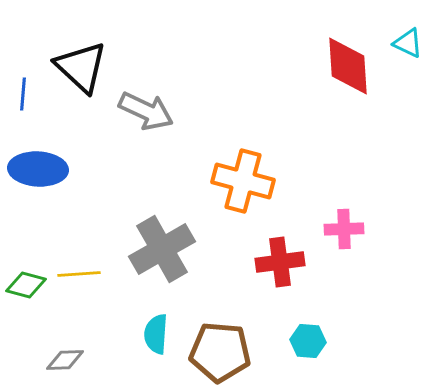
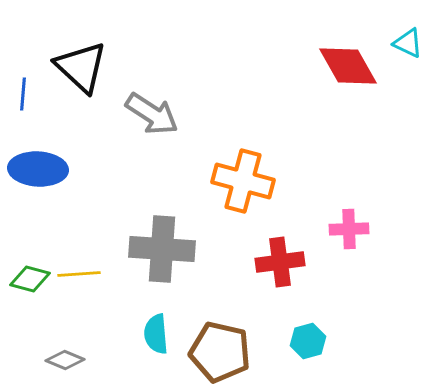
red diamond: rotated 26 degrees counterclockwise
gray arrow: moved 6 px right, 3 px down; rotated 8 degrees clockwise
pink cross: moved 5 px right
gray cross: rotated 34 degrees clockwise
green diamond: moved 4 px right, 6 px up
cyan semicircle: rotated 9 degrees counterclockwise
cyan hexagon: rotated 20 degrees counterclockwise
brown pentagon: rotated 8 degrees clockwise
gray diamond: rotated 24 degrees clockwise
